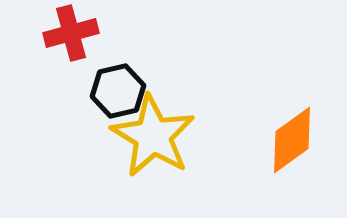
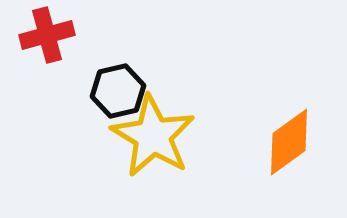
red cross: moved 24 px left, 2 px down
orange diamond: moved 3 px left, 2 px down
